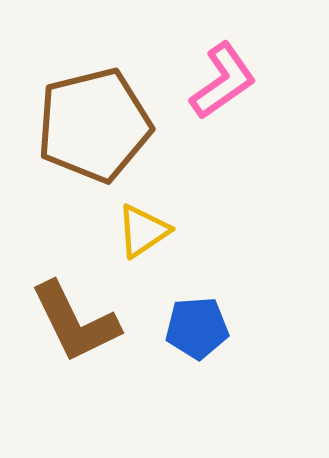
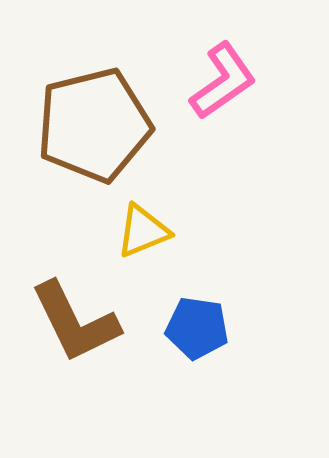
yellow triangle: rotated 12 degrees clockwise
blue pentagon: rotated 12 degrees clockwise
